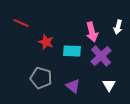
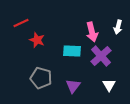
red line: rotated 49 degrees counterclockwise
red star: moved 9 px left, 2 px up
purple triangle: rotated 28 degrees clockwise
